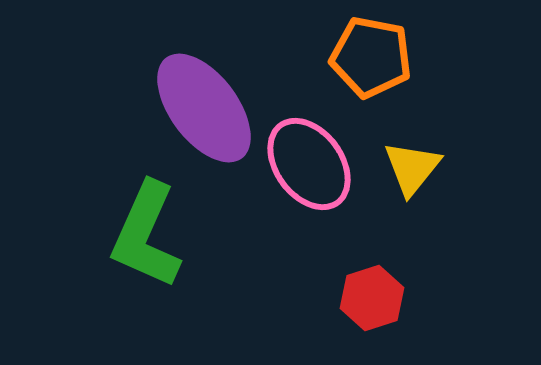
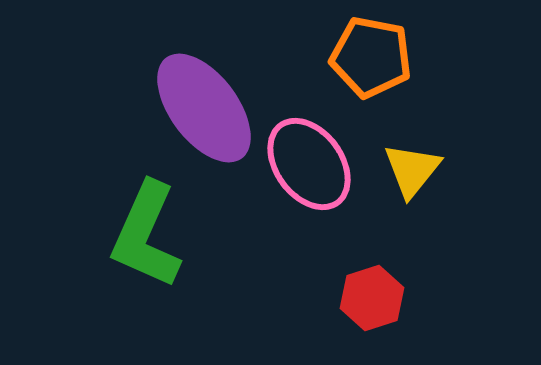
yellow triangle: moved 2 px down
